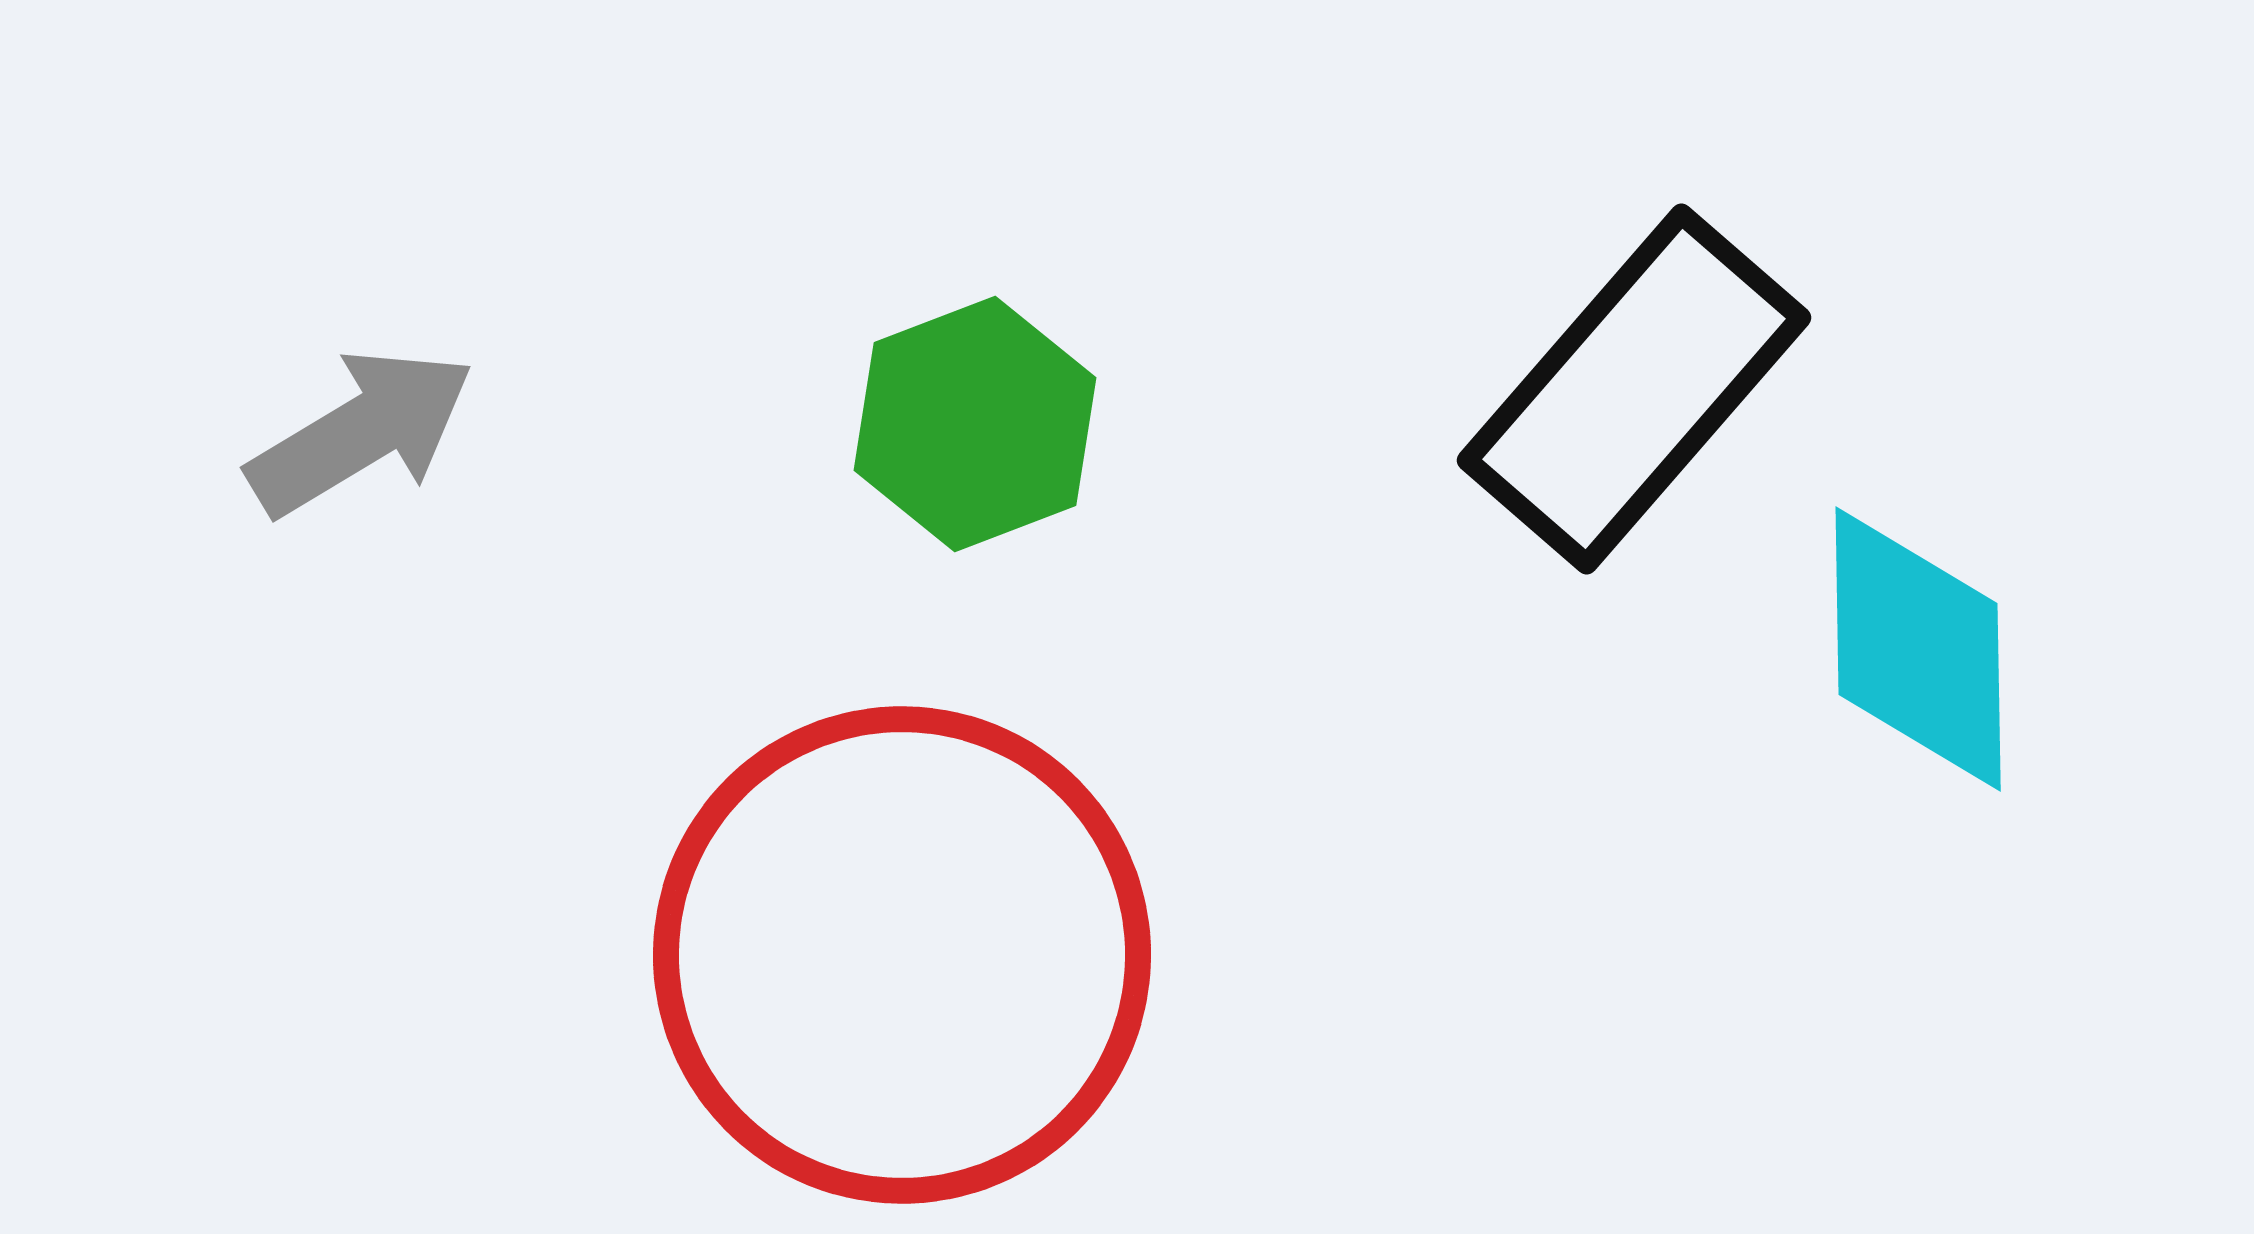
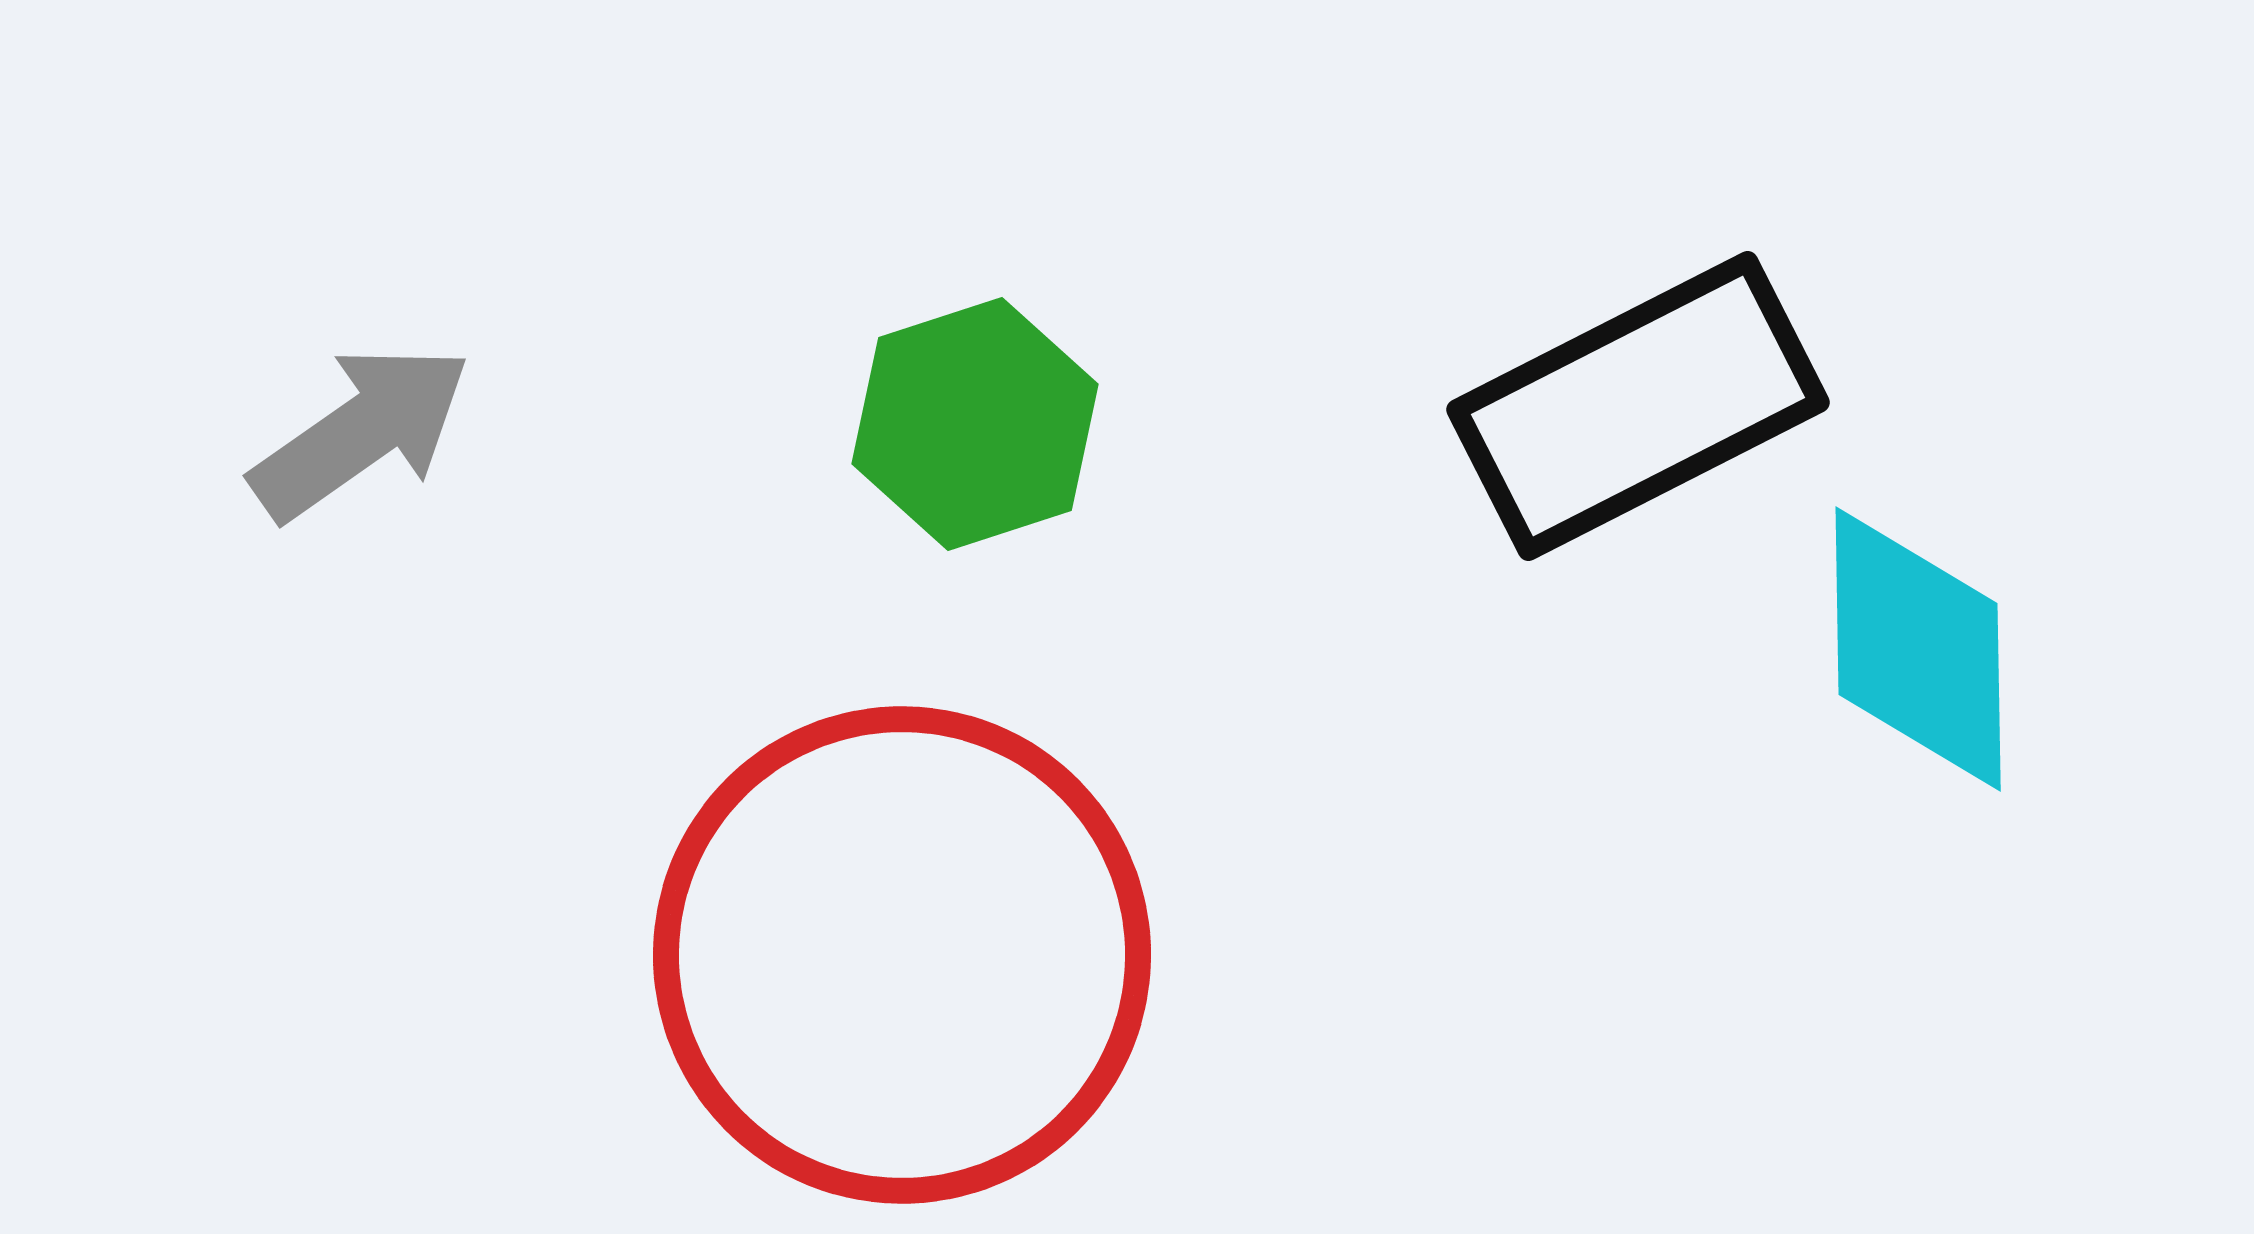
black rectangle: moved 4 px right, 17 px down; rotated 22 degrees clockwise
green hexagon: rotated 3 degrees clockwise
gray arrow: rotated 4 degrees counterclockwise
